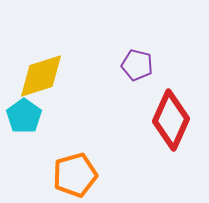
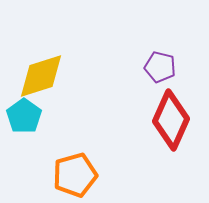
purple pentagon: moved 23 px right, 2 px down
